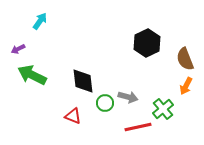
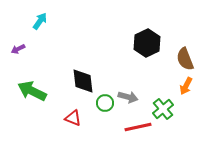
green arrow: moved 16 px down
red triangle: moved 2 px down
